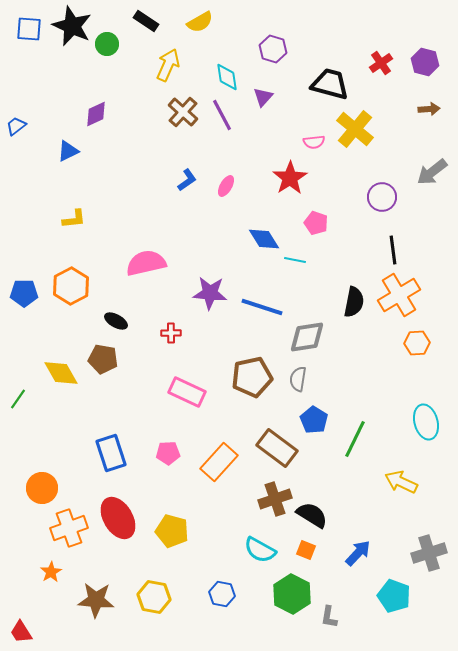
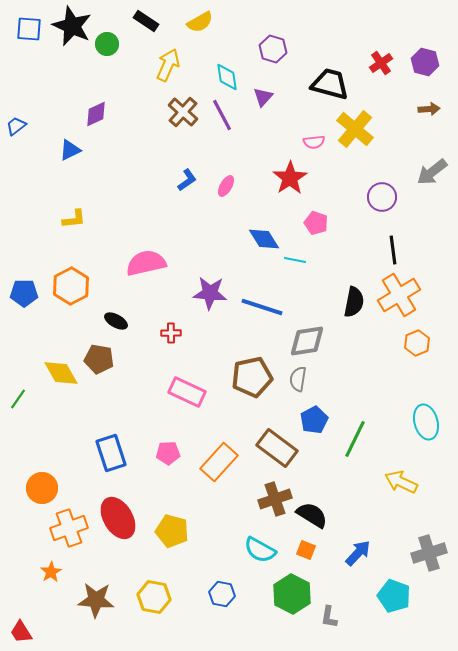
blue triangle at (68, 151): moved 2 px right, 1 px up
gray diamond at (307, 337): moved 4 px down
orange hexagon at (417, 343): rotated 20 degrees counterclockwise
brown pentagon at (103, 359): moved 4 px left
blue pentagon at (314, 420): rotated 12 degrees clockwise
